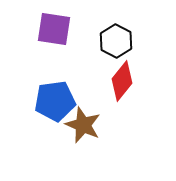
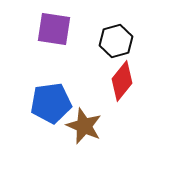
black hexagon: rotated 16 degrees clockwise
blue pentagon: moved 4 px left, 2 px down
brown star: moved 1 px right, 1 px down
